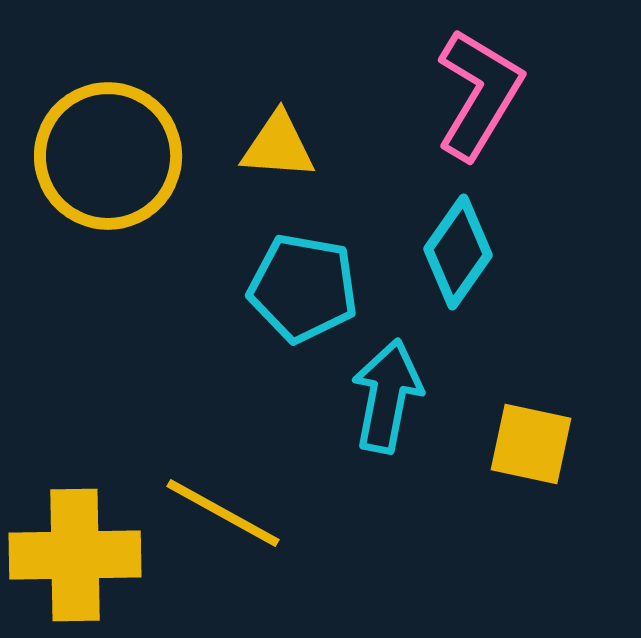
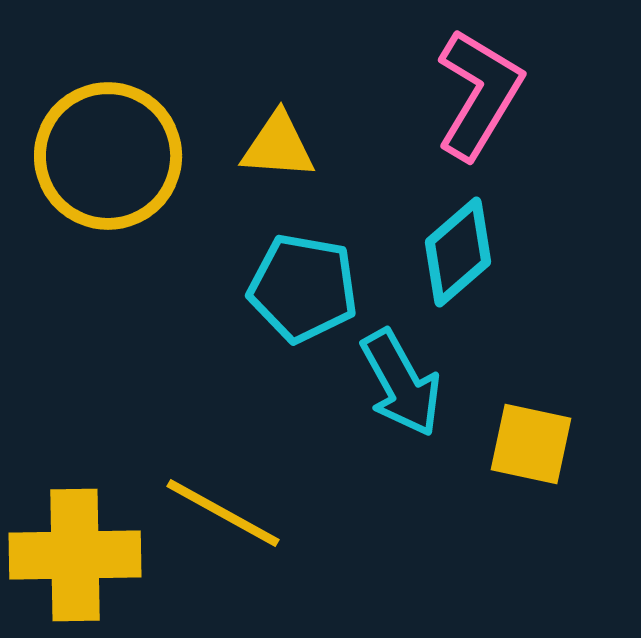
cyan diamond: rotated 14 degrees clockwise
cyan arrow: moved 14 px right, 13 px up; rotated 140 degrees clockwise
